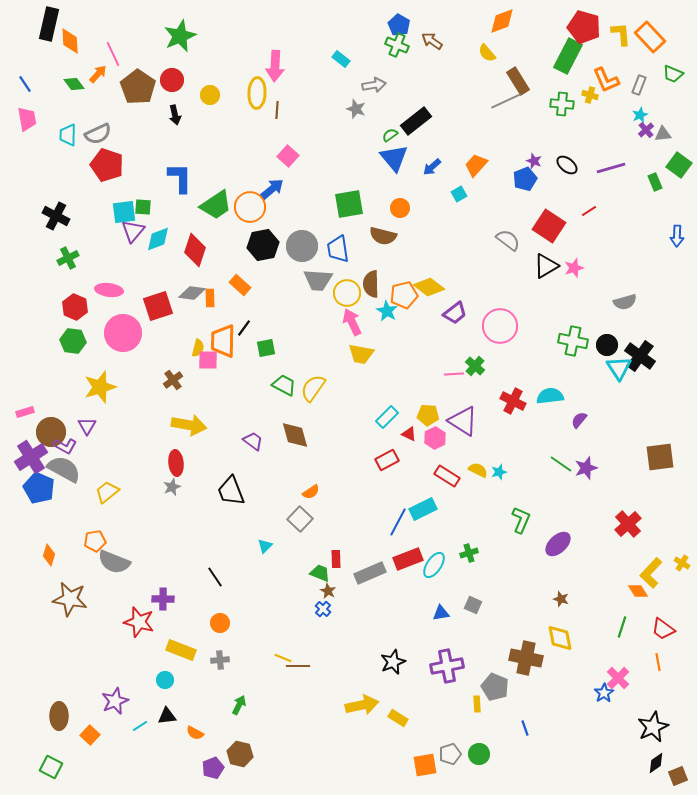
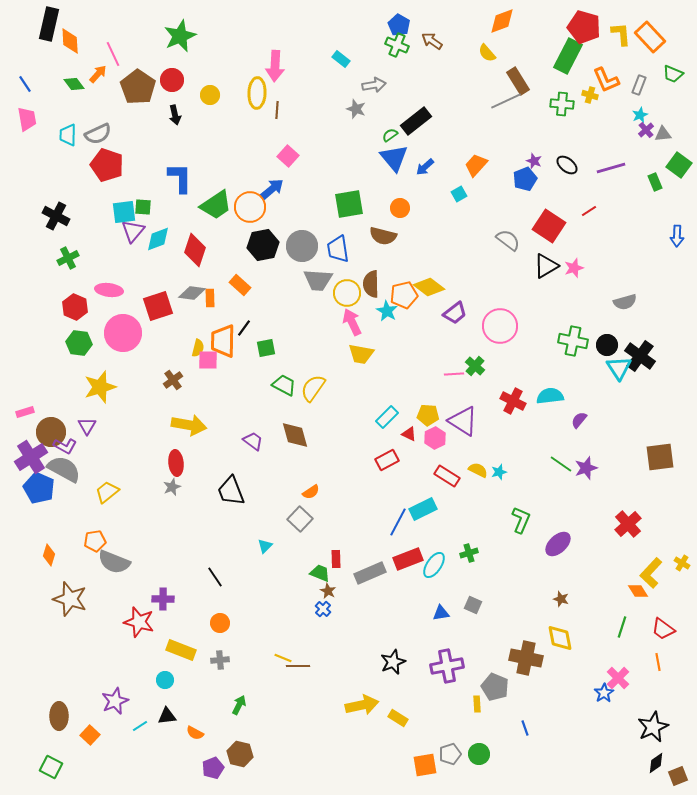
blue arrow at (432, 167): moved 7 px left
green hexagon at (73, 341): moved 6 px right, 2 px down
brown star at (70, 599): rotated 8 degrees clockwise
